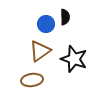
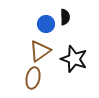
brown ellipse: moved 1 px right, 2 px up; rotated 70 degrees counterclockwise
